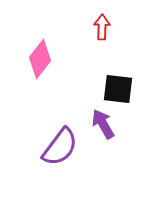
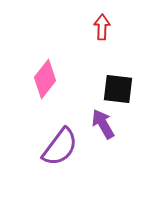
pink diamond: moved 5 px right, 20 px down
